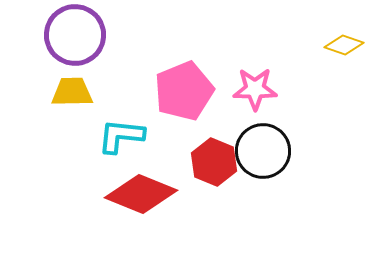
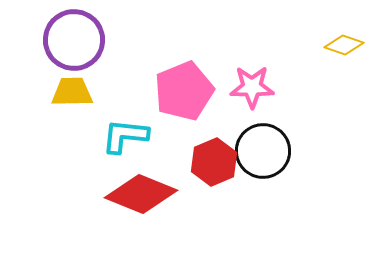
purple circle: moved 1 px left, 5 px down
pink star: moved 3 px left, 2 px up
cyan L-shape: moved 4 px right
red hexagon: rotated 15 degrees clockwise
